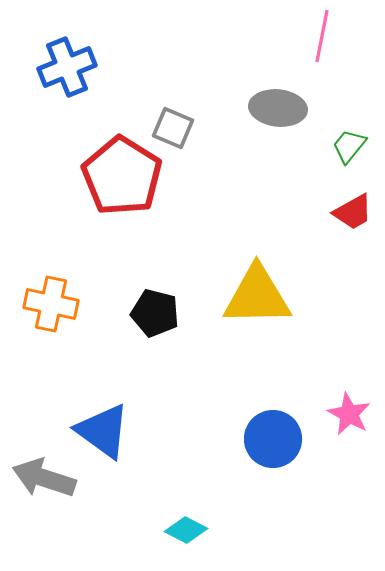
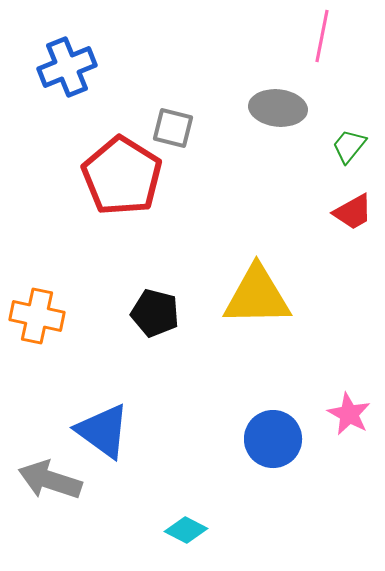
gray square: rotated 9 degrees counterclockwise
orange cross: moved 14 px left, 12 px down
gray arrow: moved 6 px right, 2 px down
